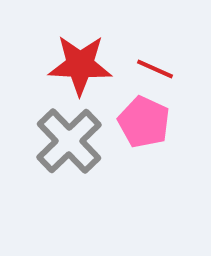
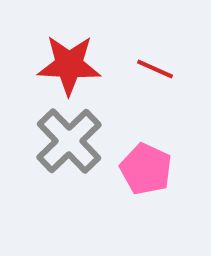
red star: moved 11 px left
pink pentagon: moved 2 px right, 47 px down
